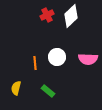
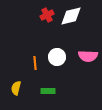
white diamond: rotated 30 degrees clockwise
pink semicircle: moved 3 px up
green rectangle: rotated 40 degrees counterclockwise
